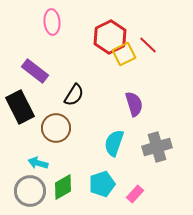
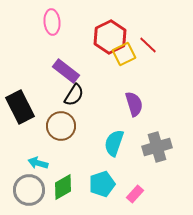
purple rectangle: moved 31 px right
brown circle: moved 5 px right, 2 px up
gray circle: moved 1 px left, 1 px up
